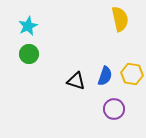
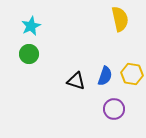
cyan star: moved 3 px right
